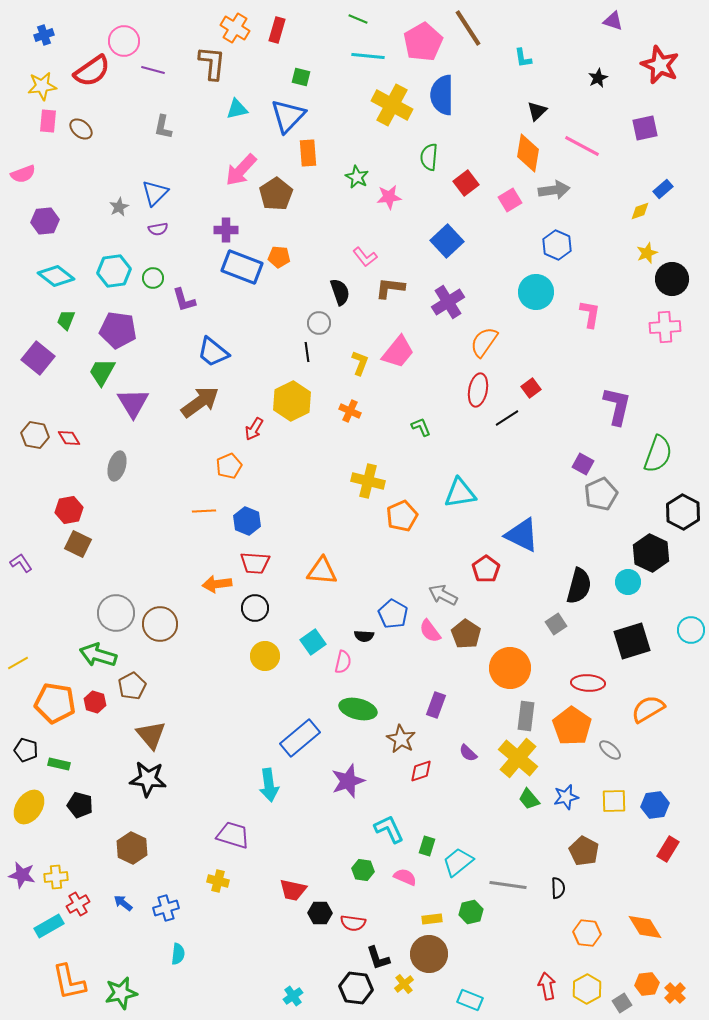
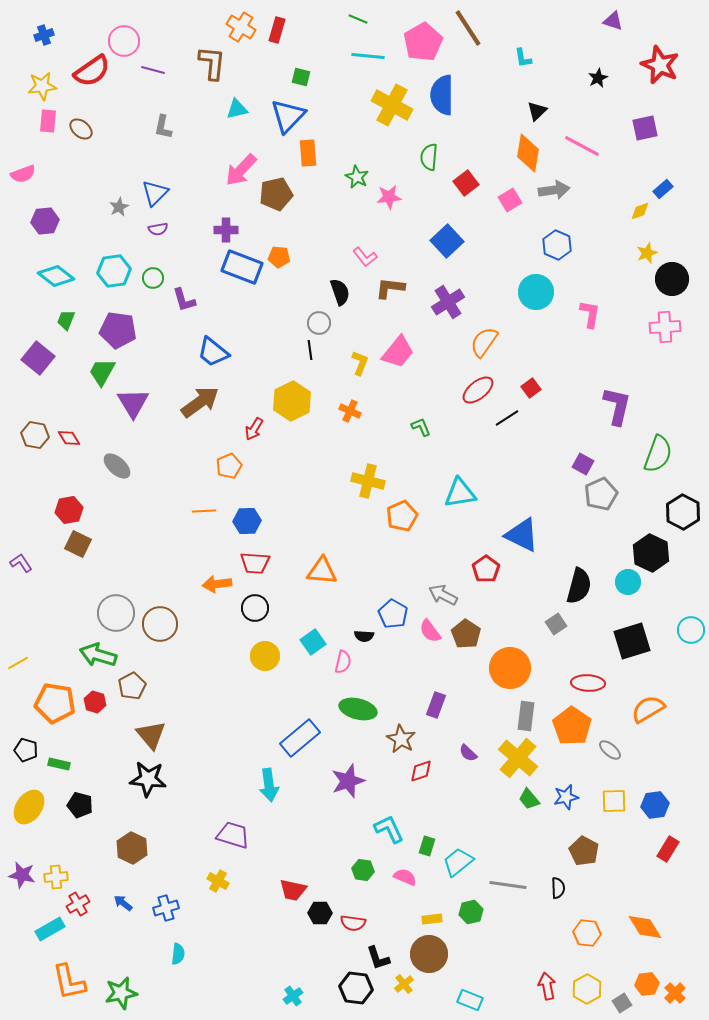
orange cross at (235, 28): moved 6 px right, 1 px up
brown pentagon at (276, 194): rotated 20 degrees clockwise
black line at (307, 352): moved 3 px right, 2 px up
red ellipse at (478, 390): rotated 40 degrees clockwise
gray ellipse at (117, 466): rotated 64 degrees counterclockwise
blue hexagon at (247, 521): rotated 24 degrees counterclockwise
yellow cross at (218, 881): rotated 15 degrees clockwise
cyan rectangle at (49, 926): moved 1 px right, 3 px down
